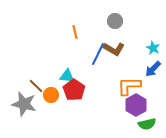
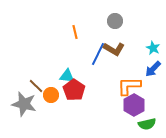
purple hexagon: moved 2 px left
